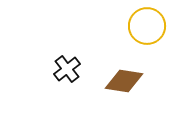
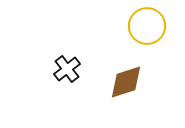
brown diamond: moved 2 px right, 1 px down; rotated 27 degrees counterclockwise
